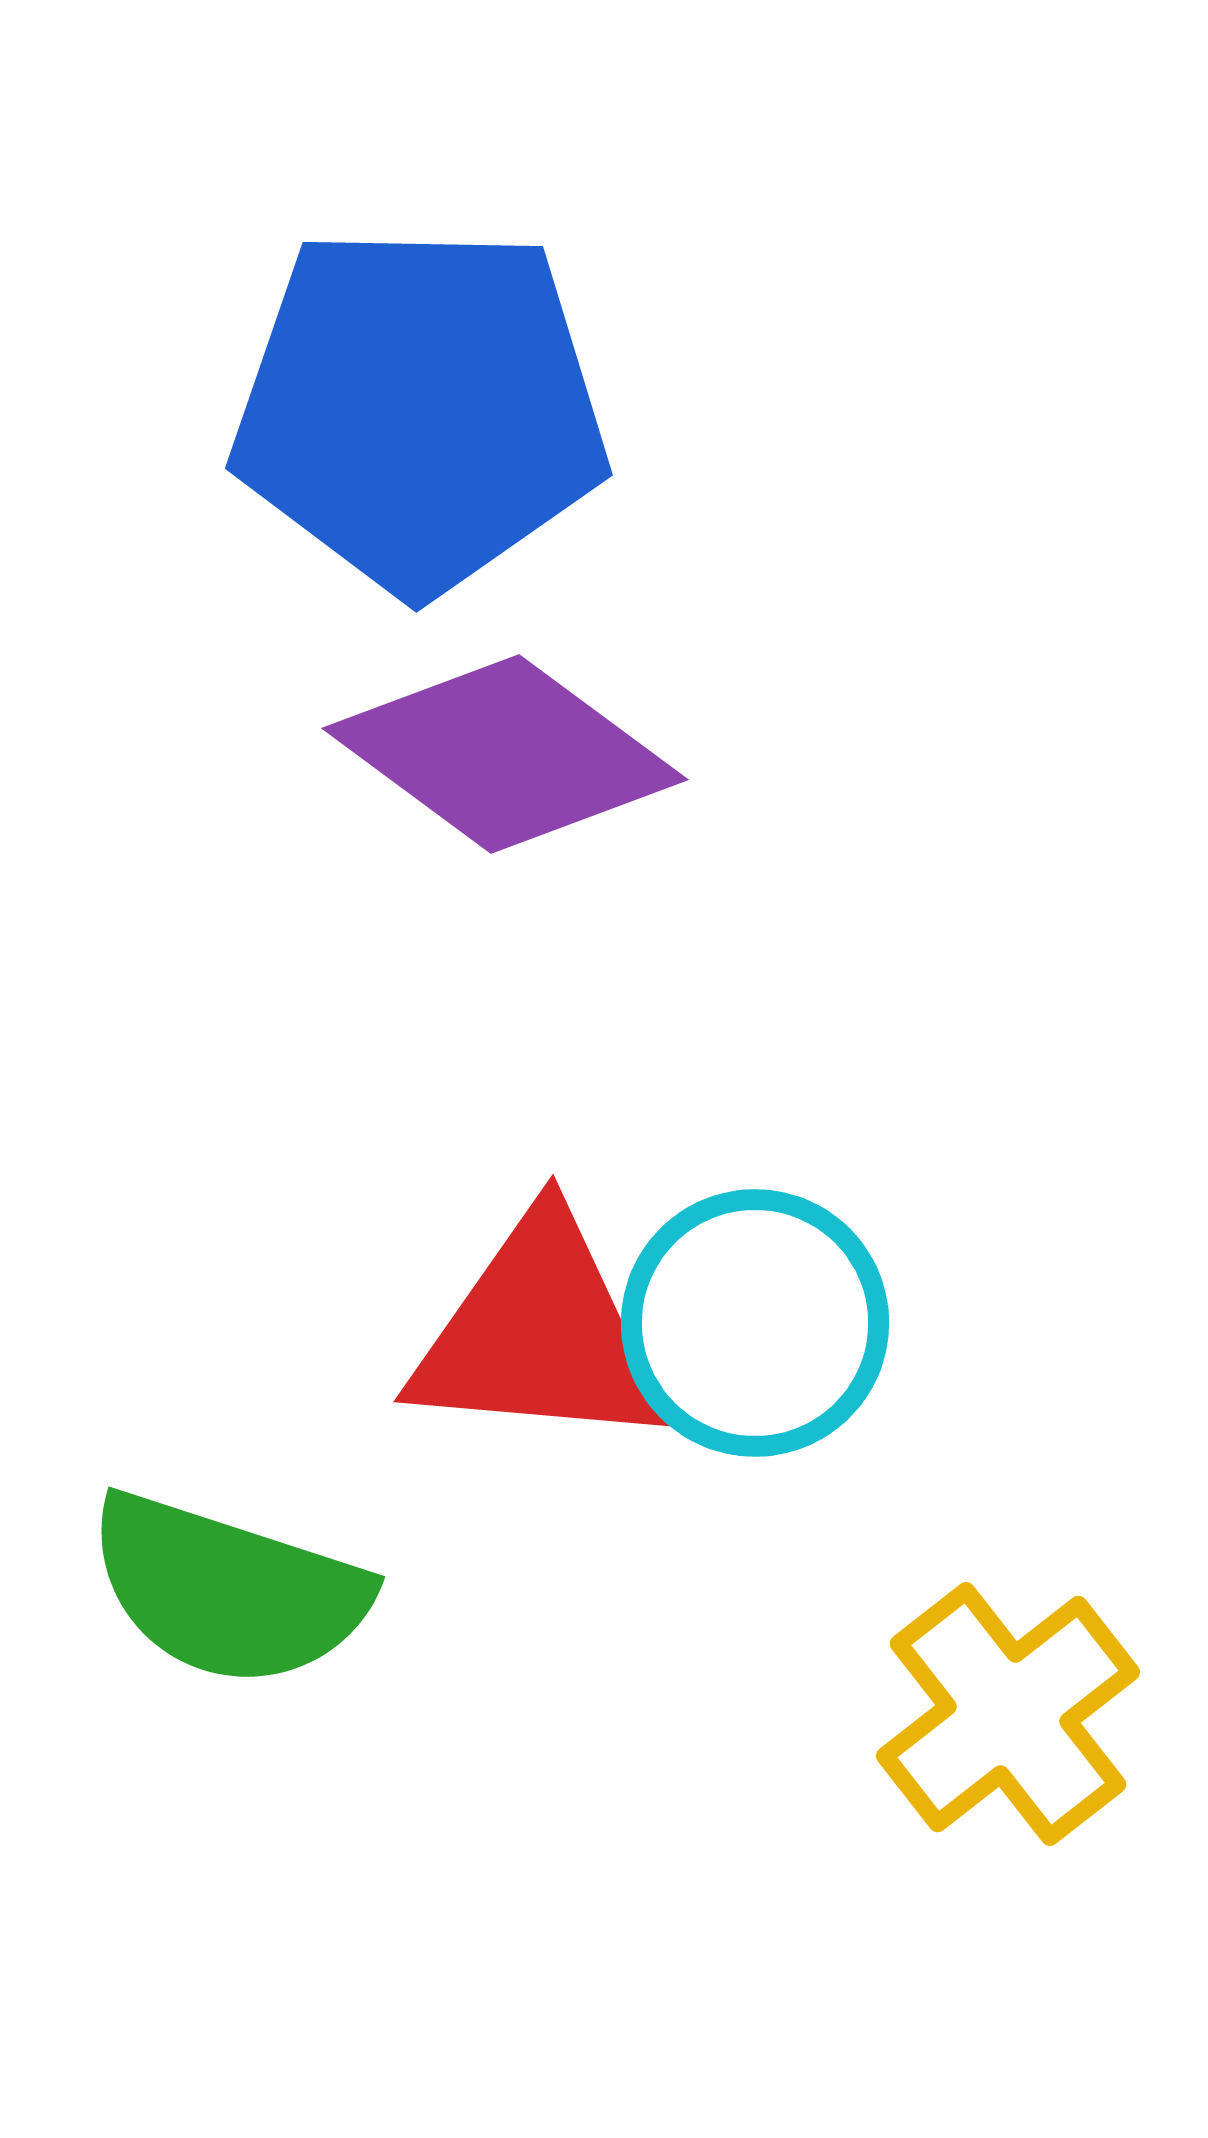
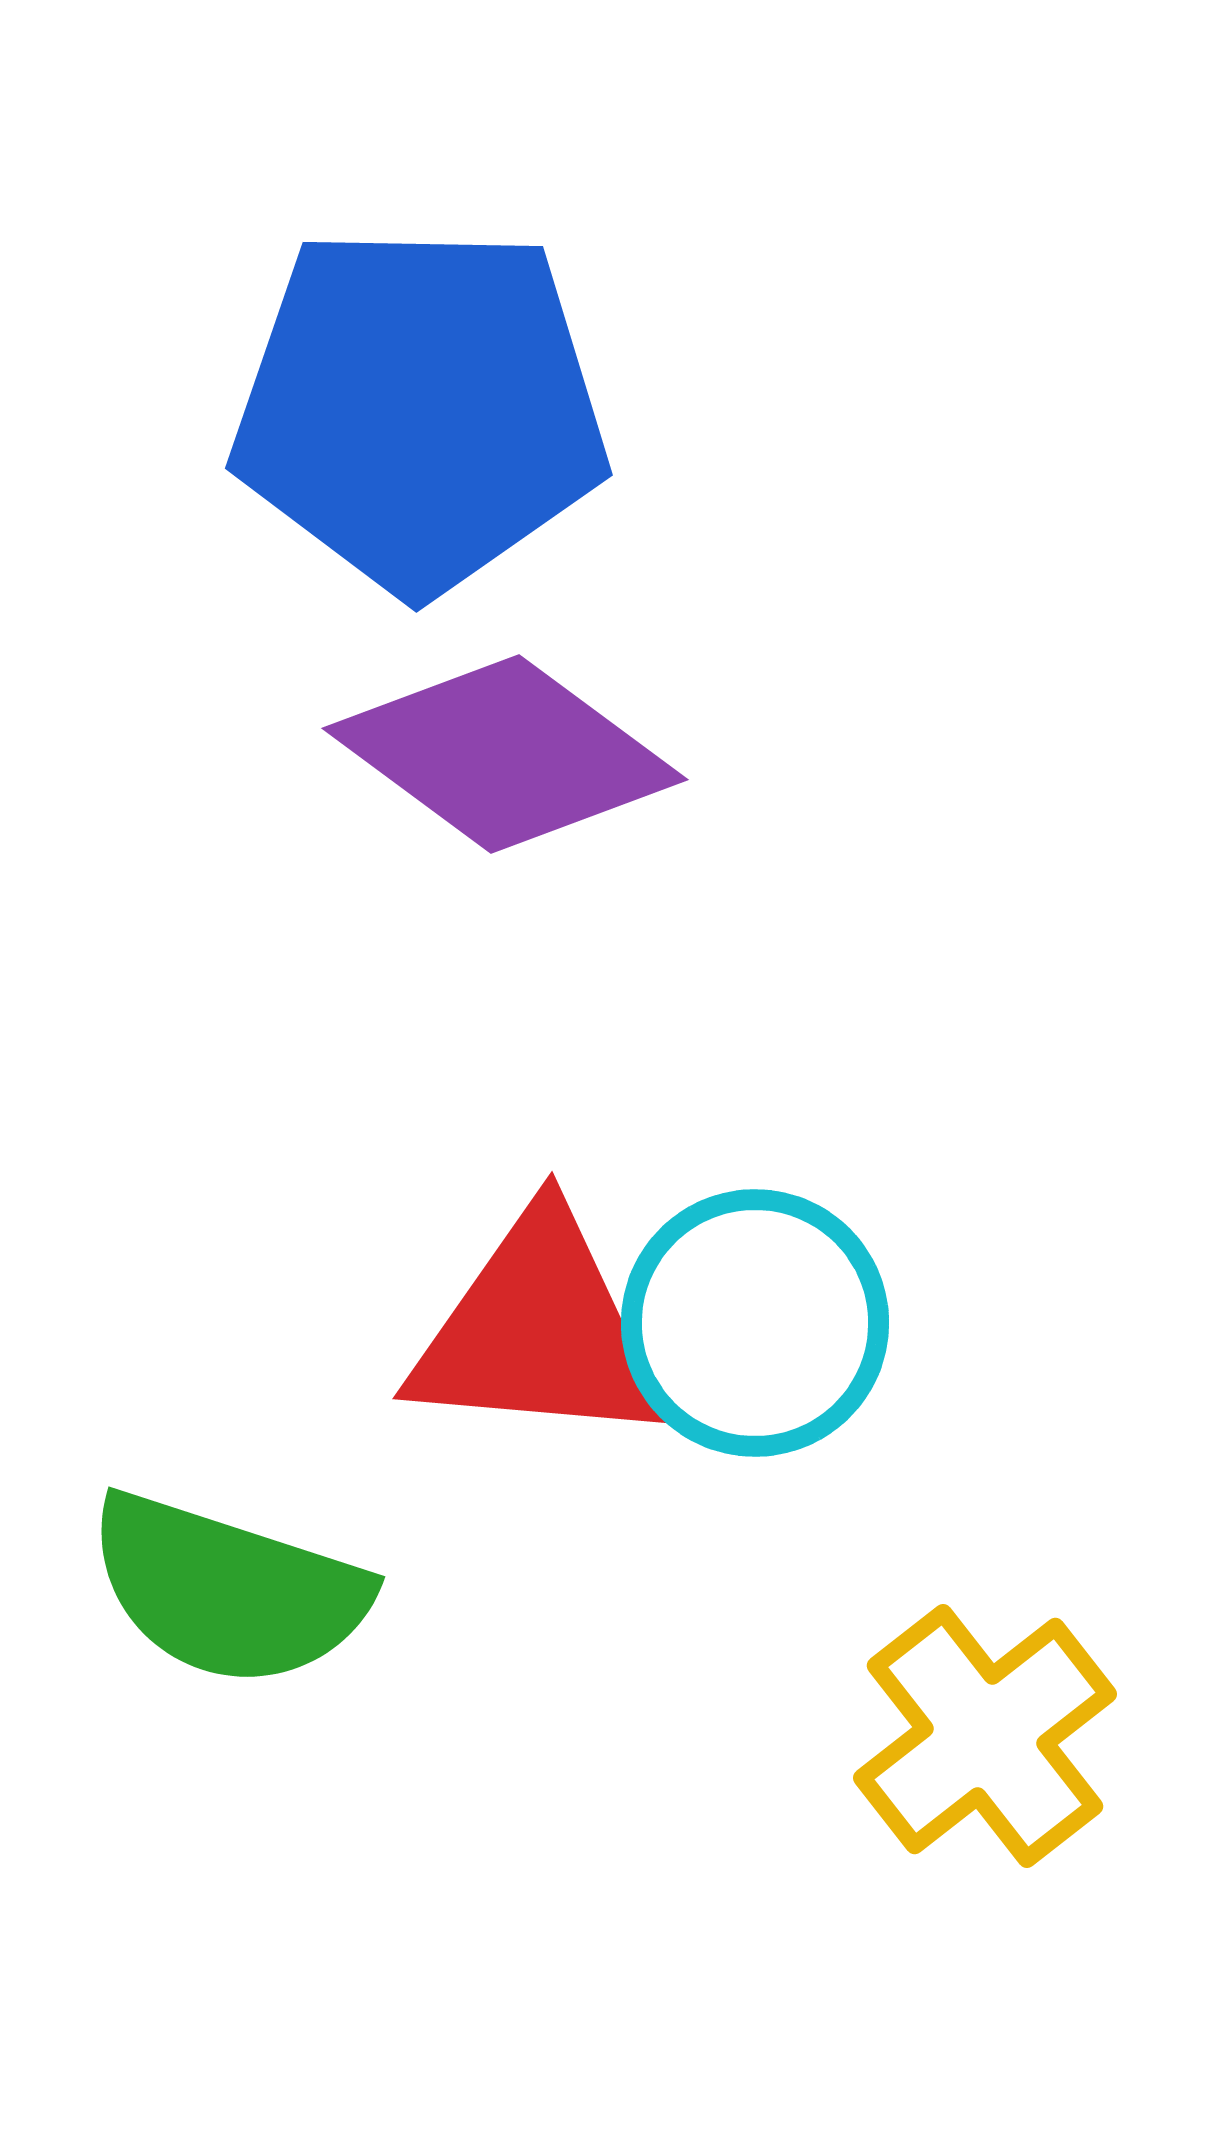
red triangle: moved 1 px left, 3 px up
yellow cross: moved 23 px left, 22 px down
